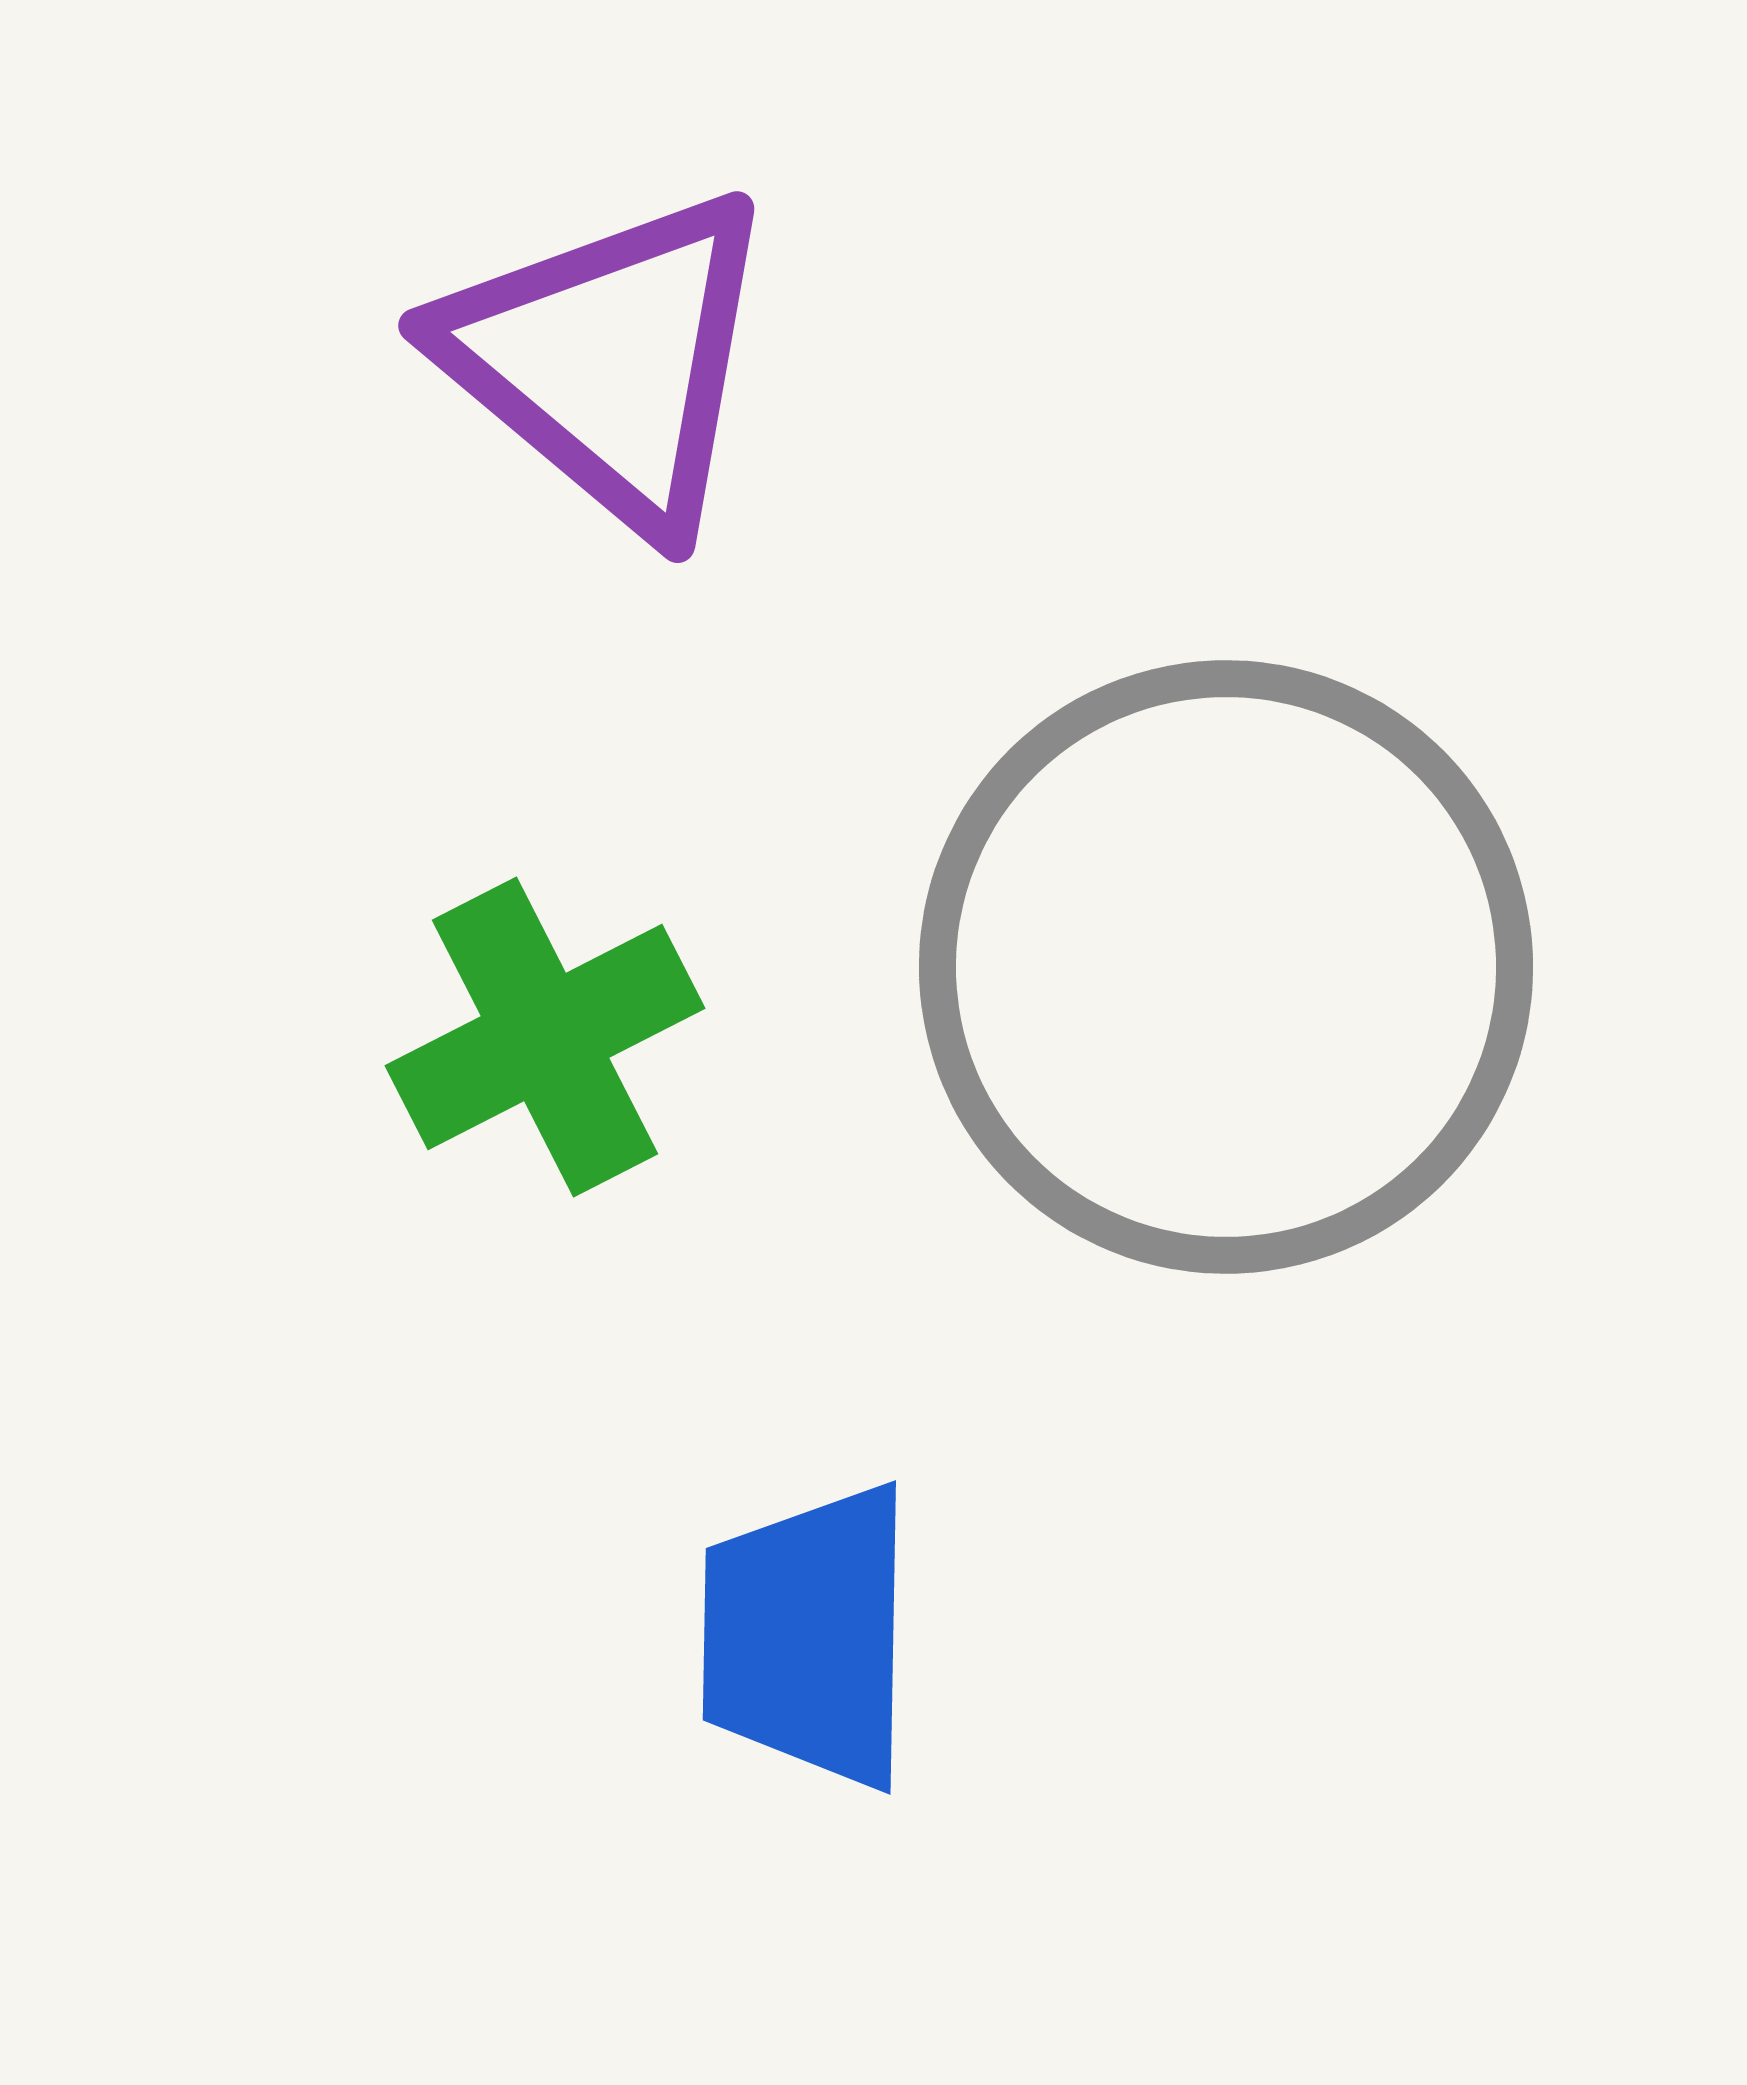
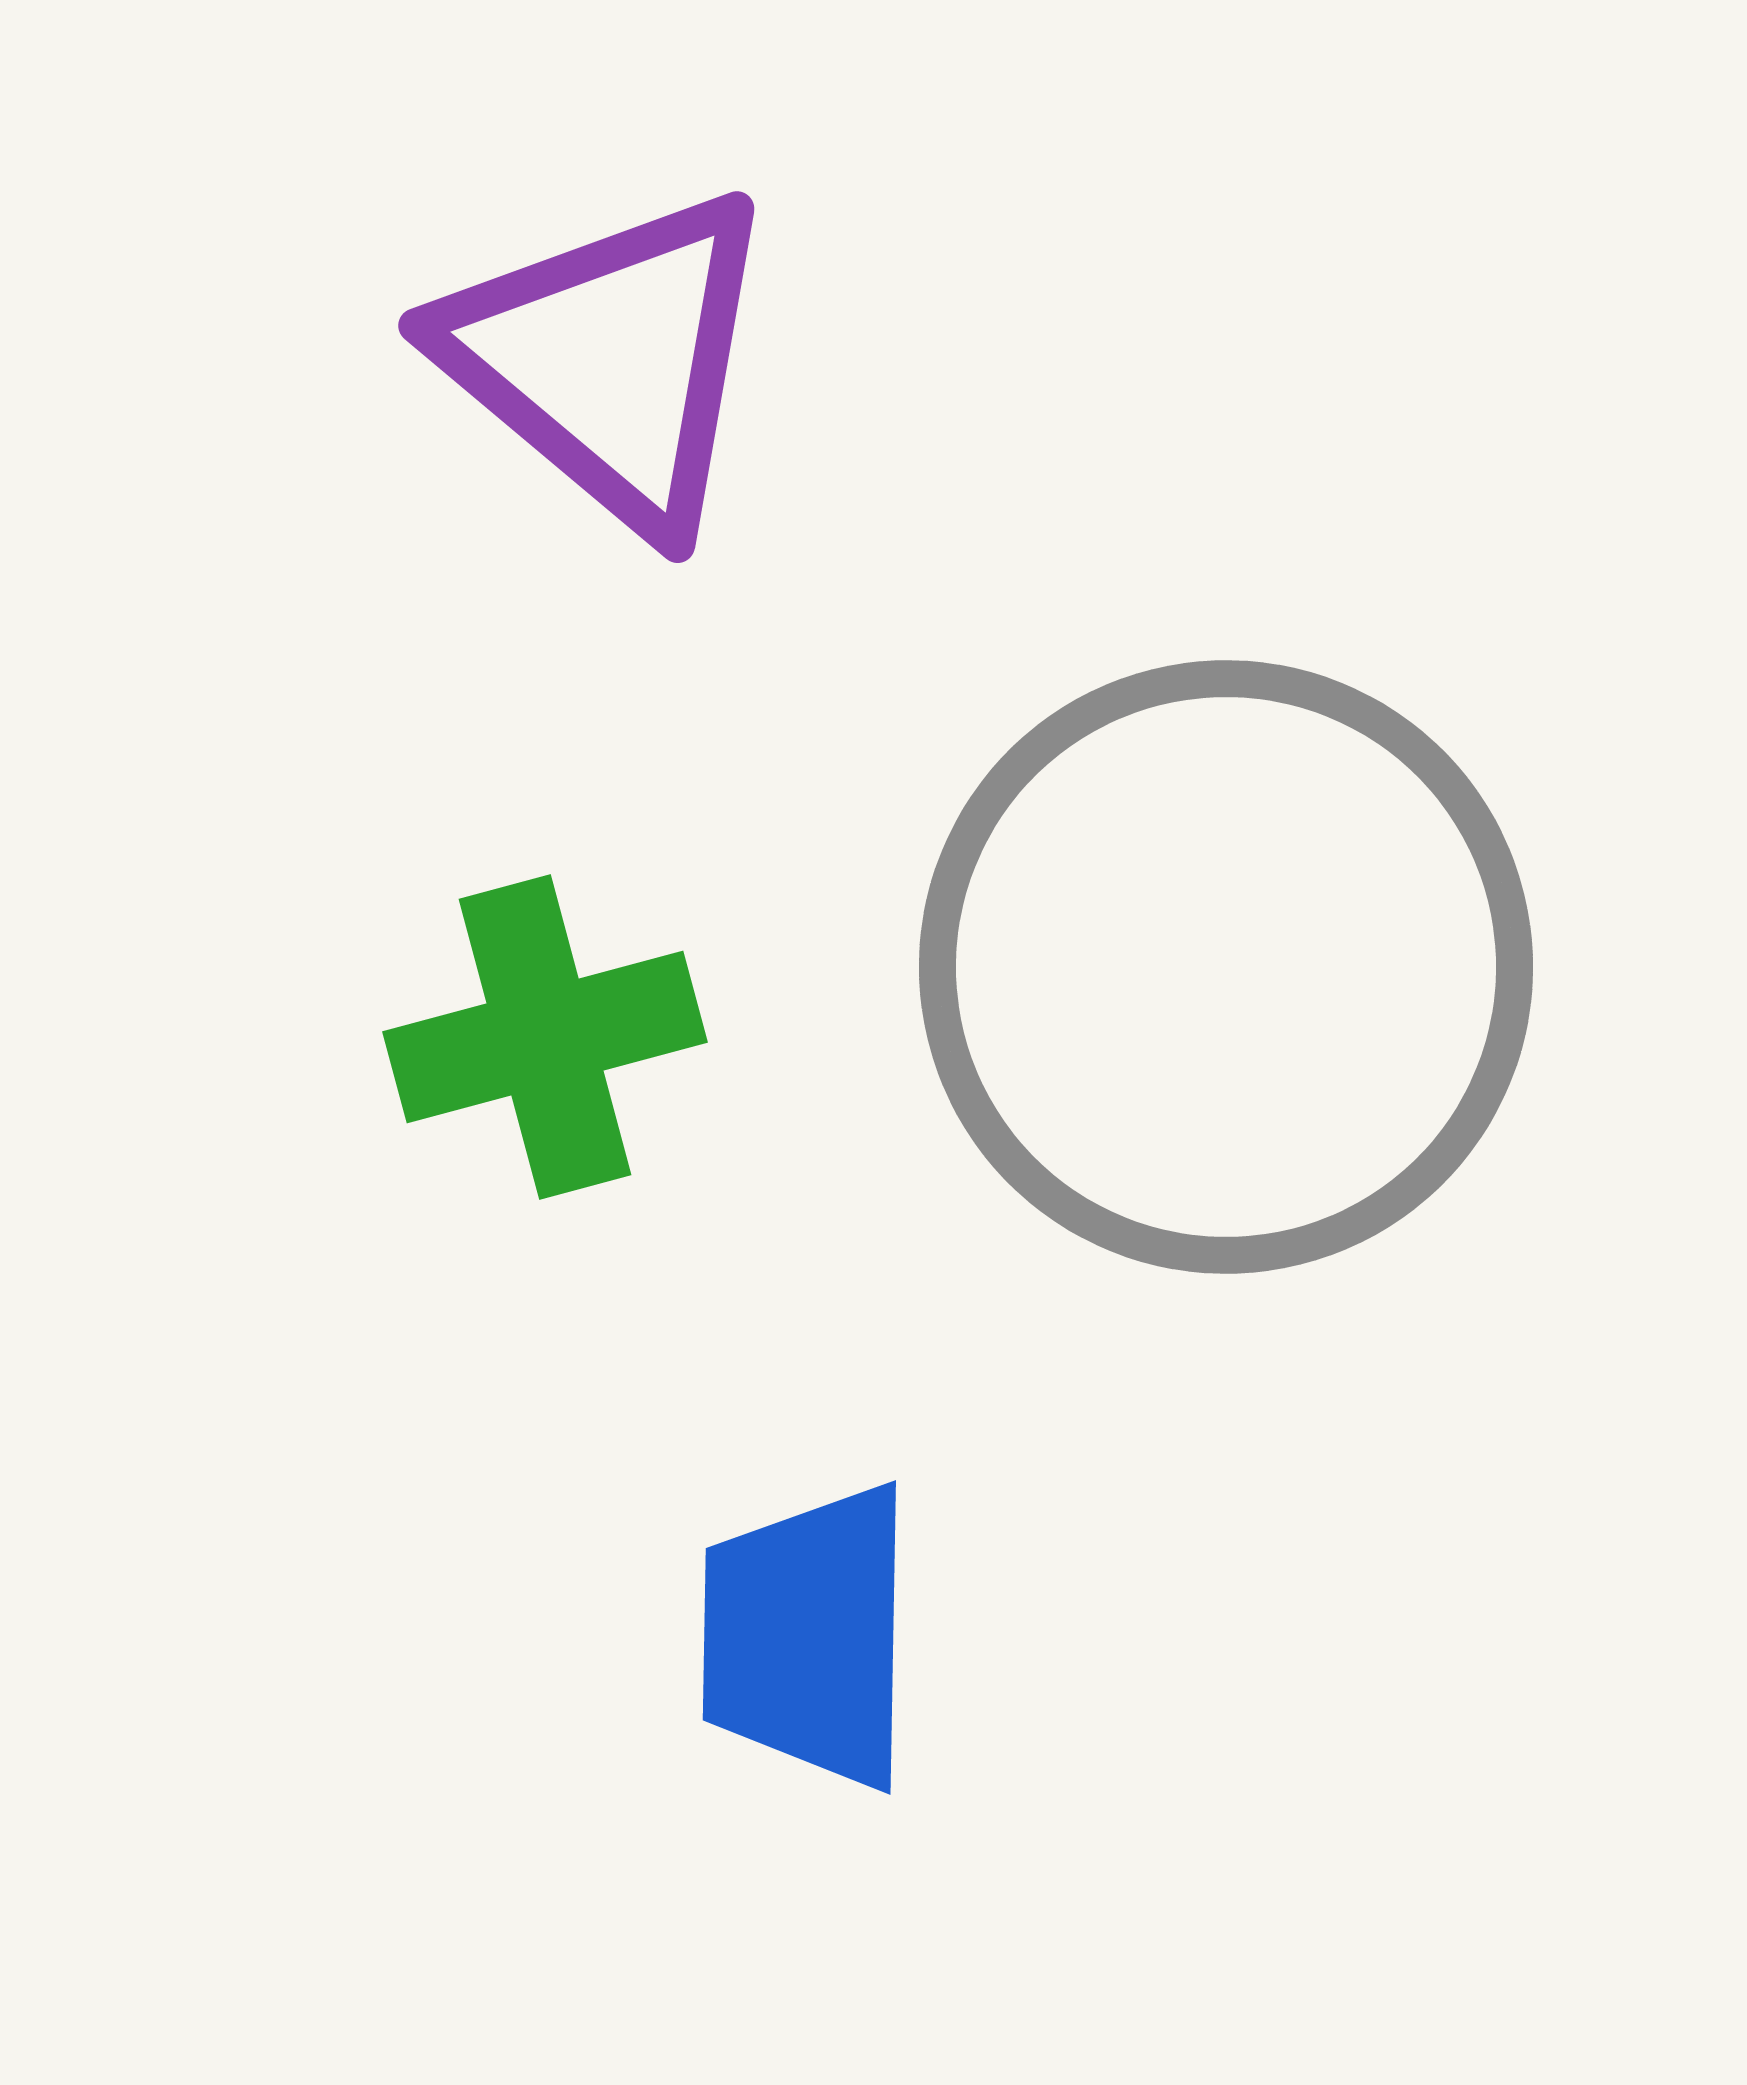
green cross: rotated 12 degrees clockwise
